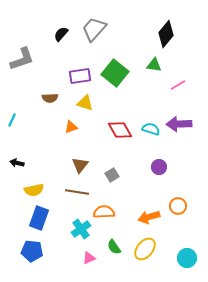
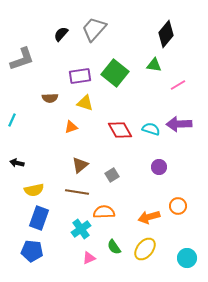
brown triangle: rotated 12 degrees clockwise
